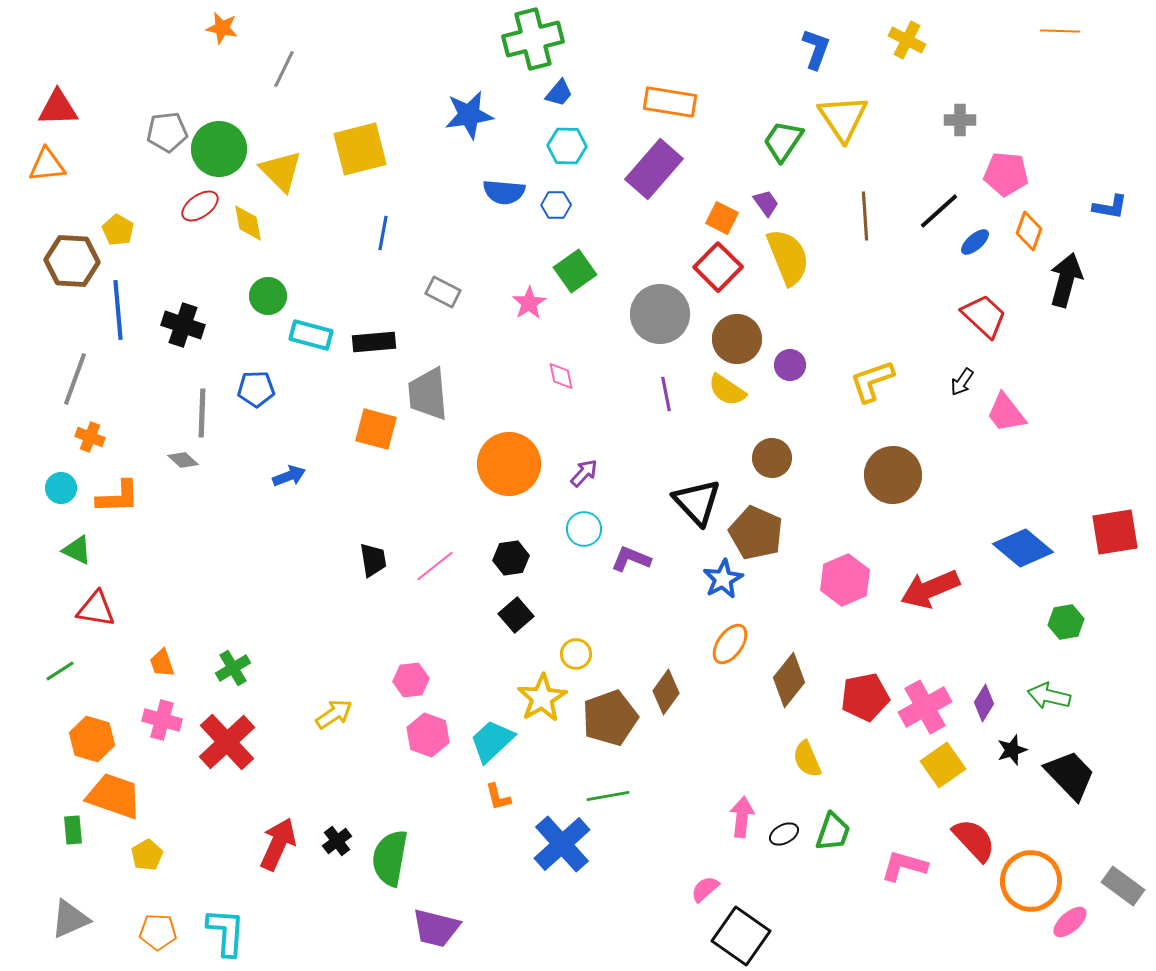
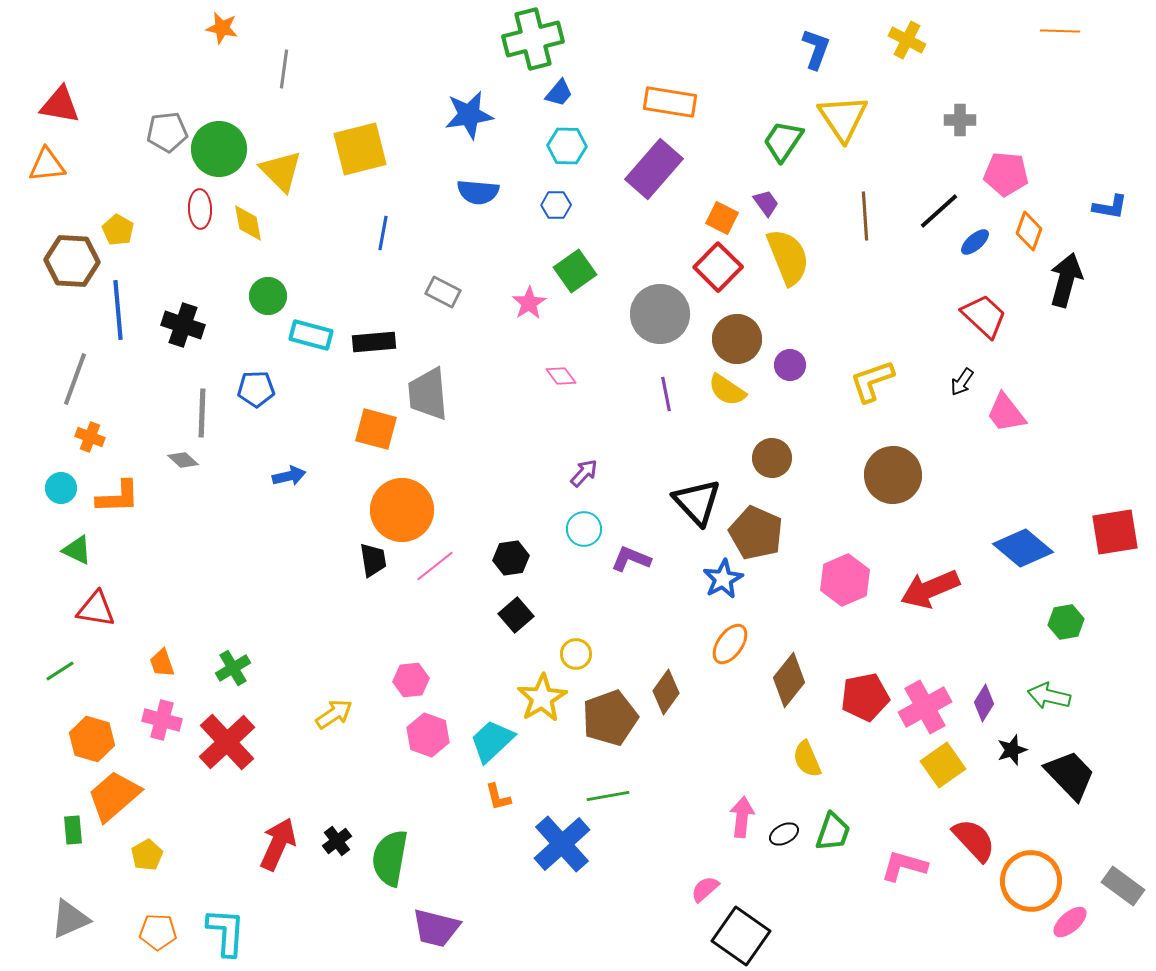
gray line at (284, 69): rotated 18 degrees counterclockwise
red triangle at (58, 108): moved 2 px right, 3 px up; rotated 12 degrees clockwise
blue semicircle at (504, 192): moved 26 px left
red ellipse at (200, 206): moved 3 px down; rotated 57 degrees counterclockwise
pink diamond at (561, 376): rotated 24 degrees counterclockwise
orange circle at (509, 464): moved 107 px left, 46 px down
blue arrow at (289, 476): rotated 8 degrees clockwise
orange trapezoid at (114, 796): rotated 60 degrees counterclockwise
